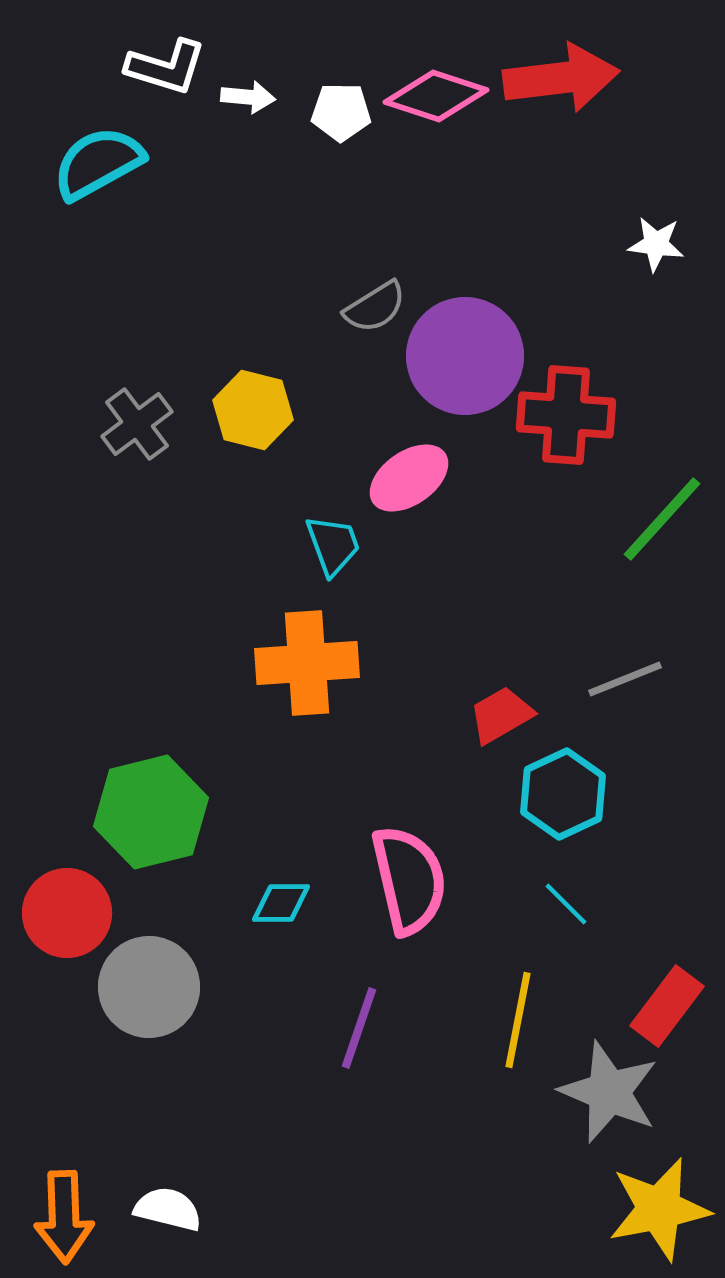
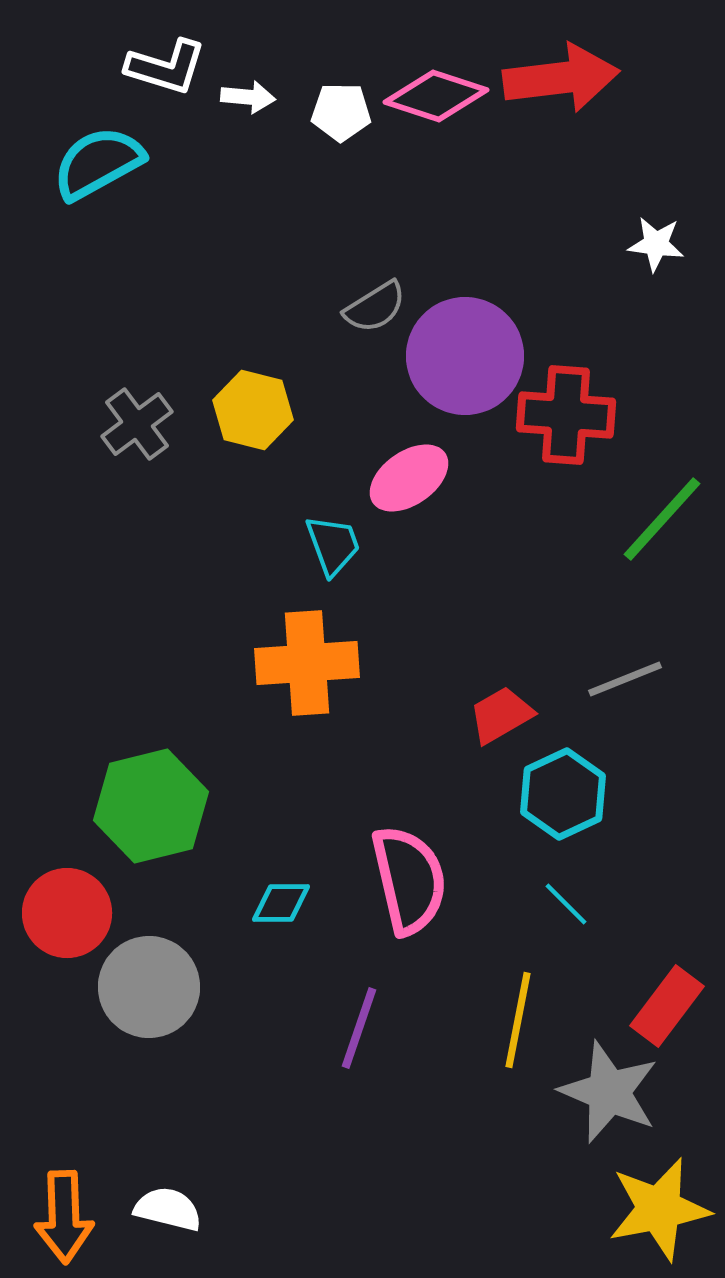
green hexagon: moved 6 px up
